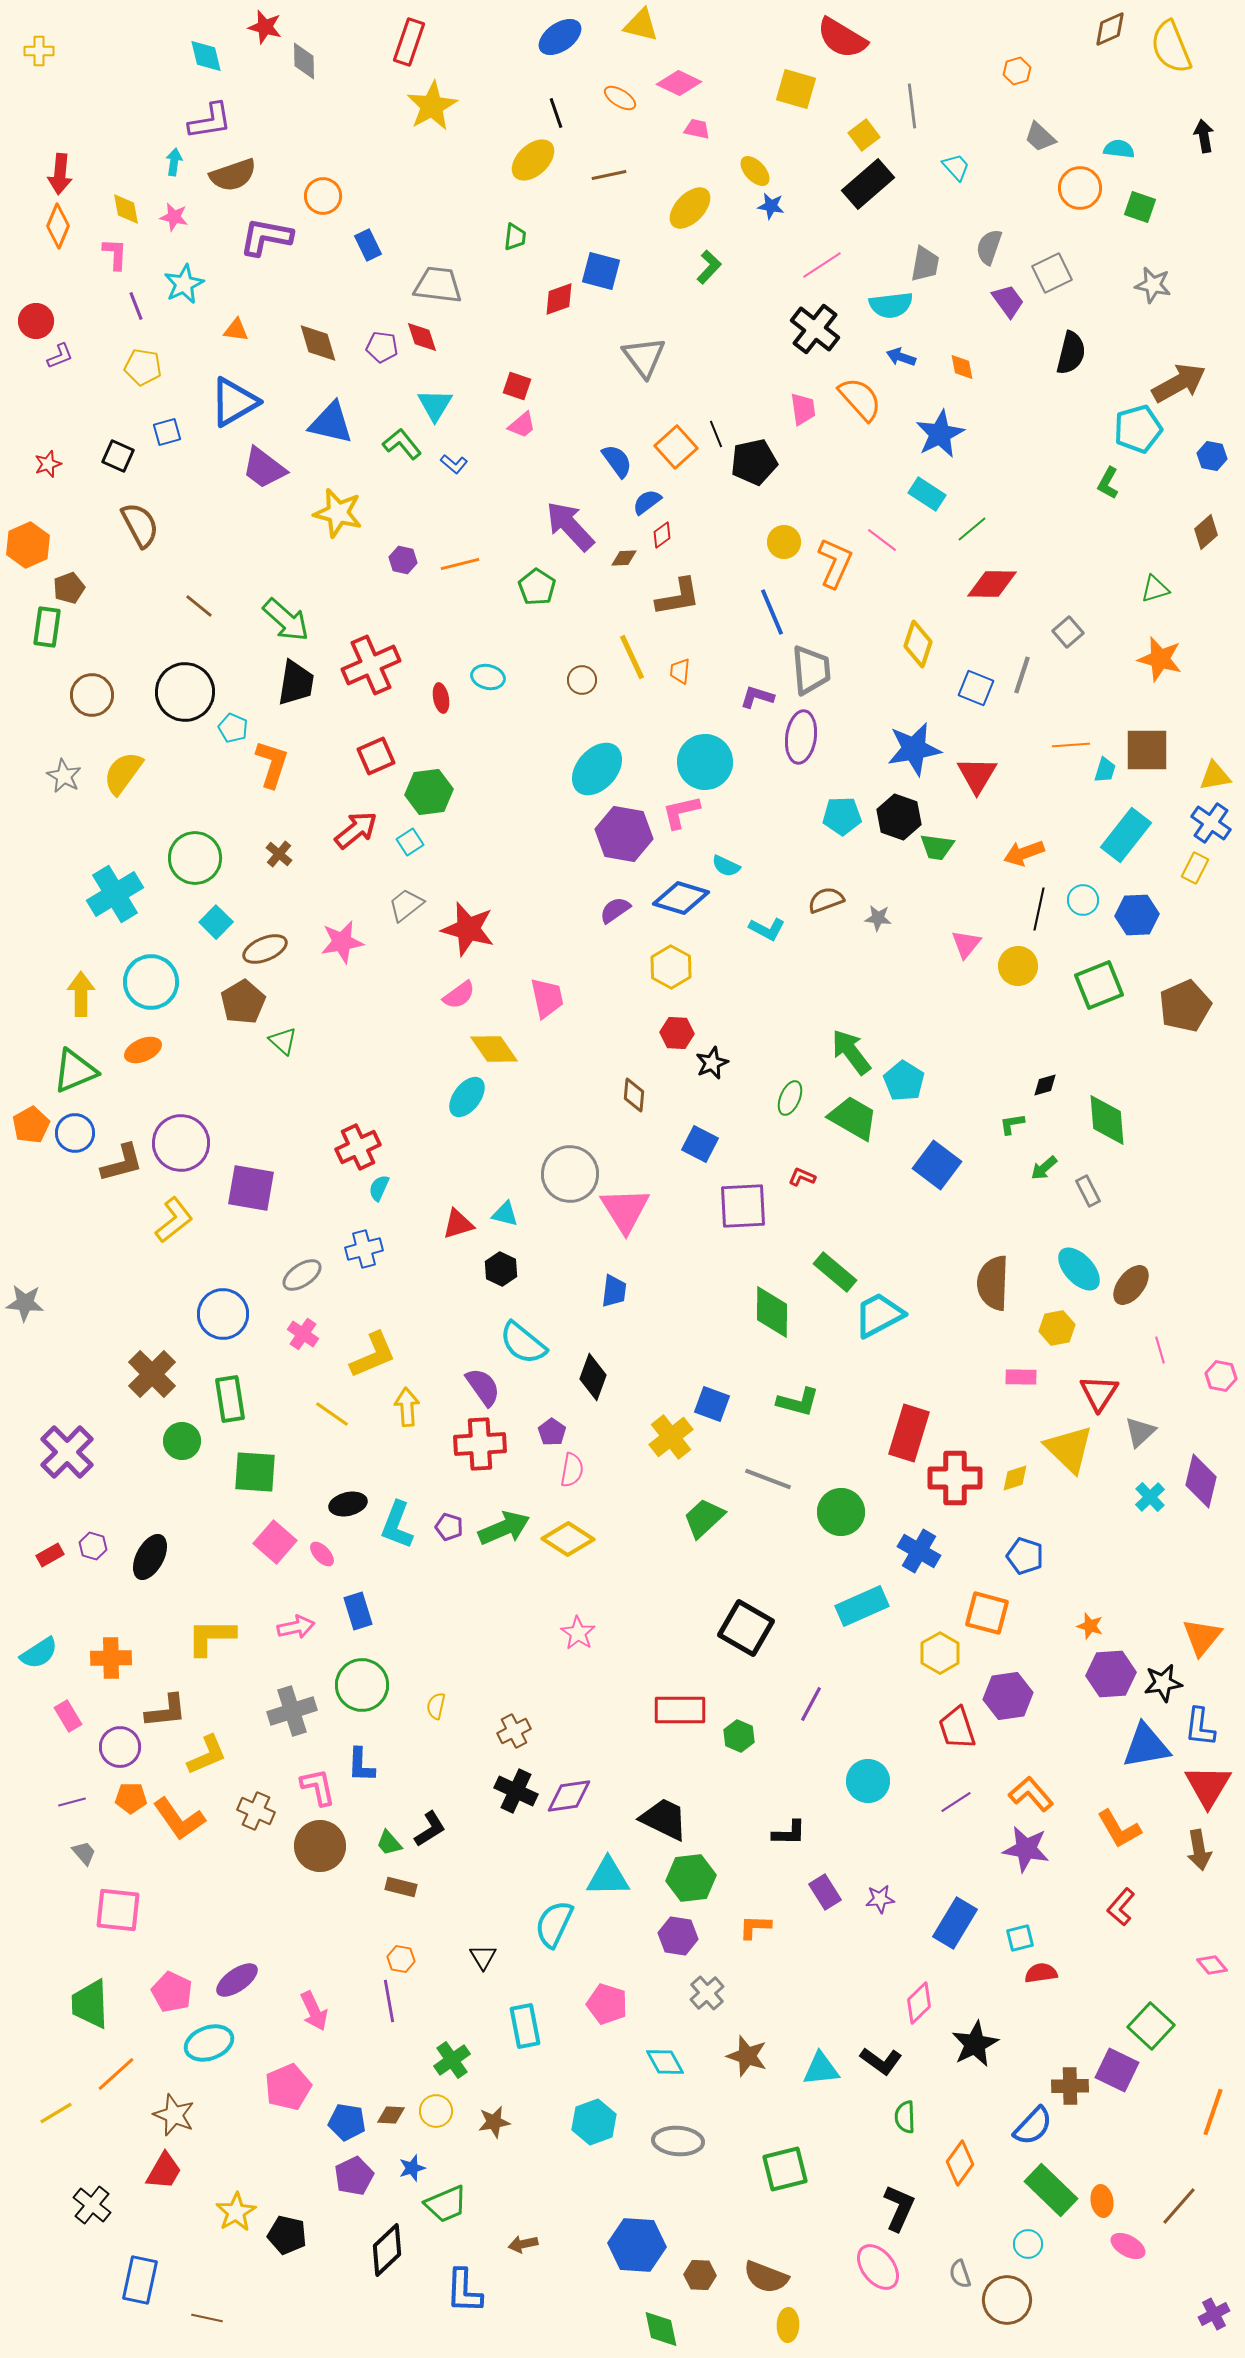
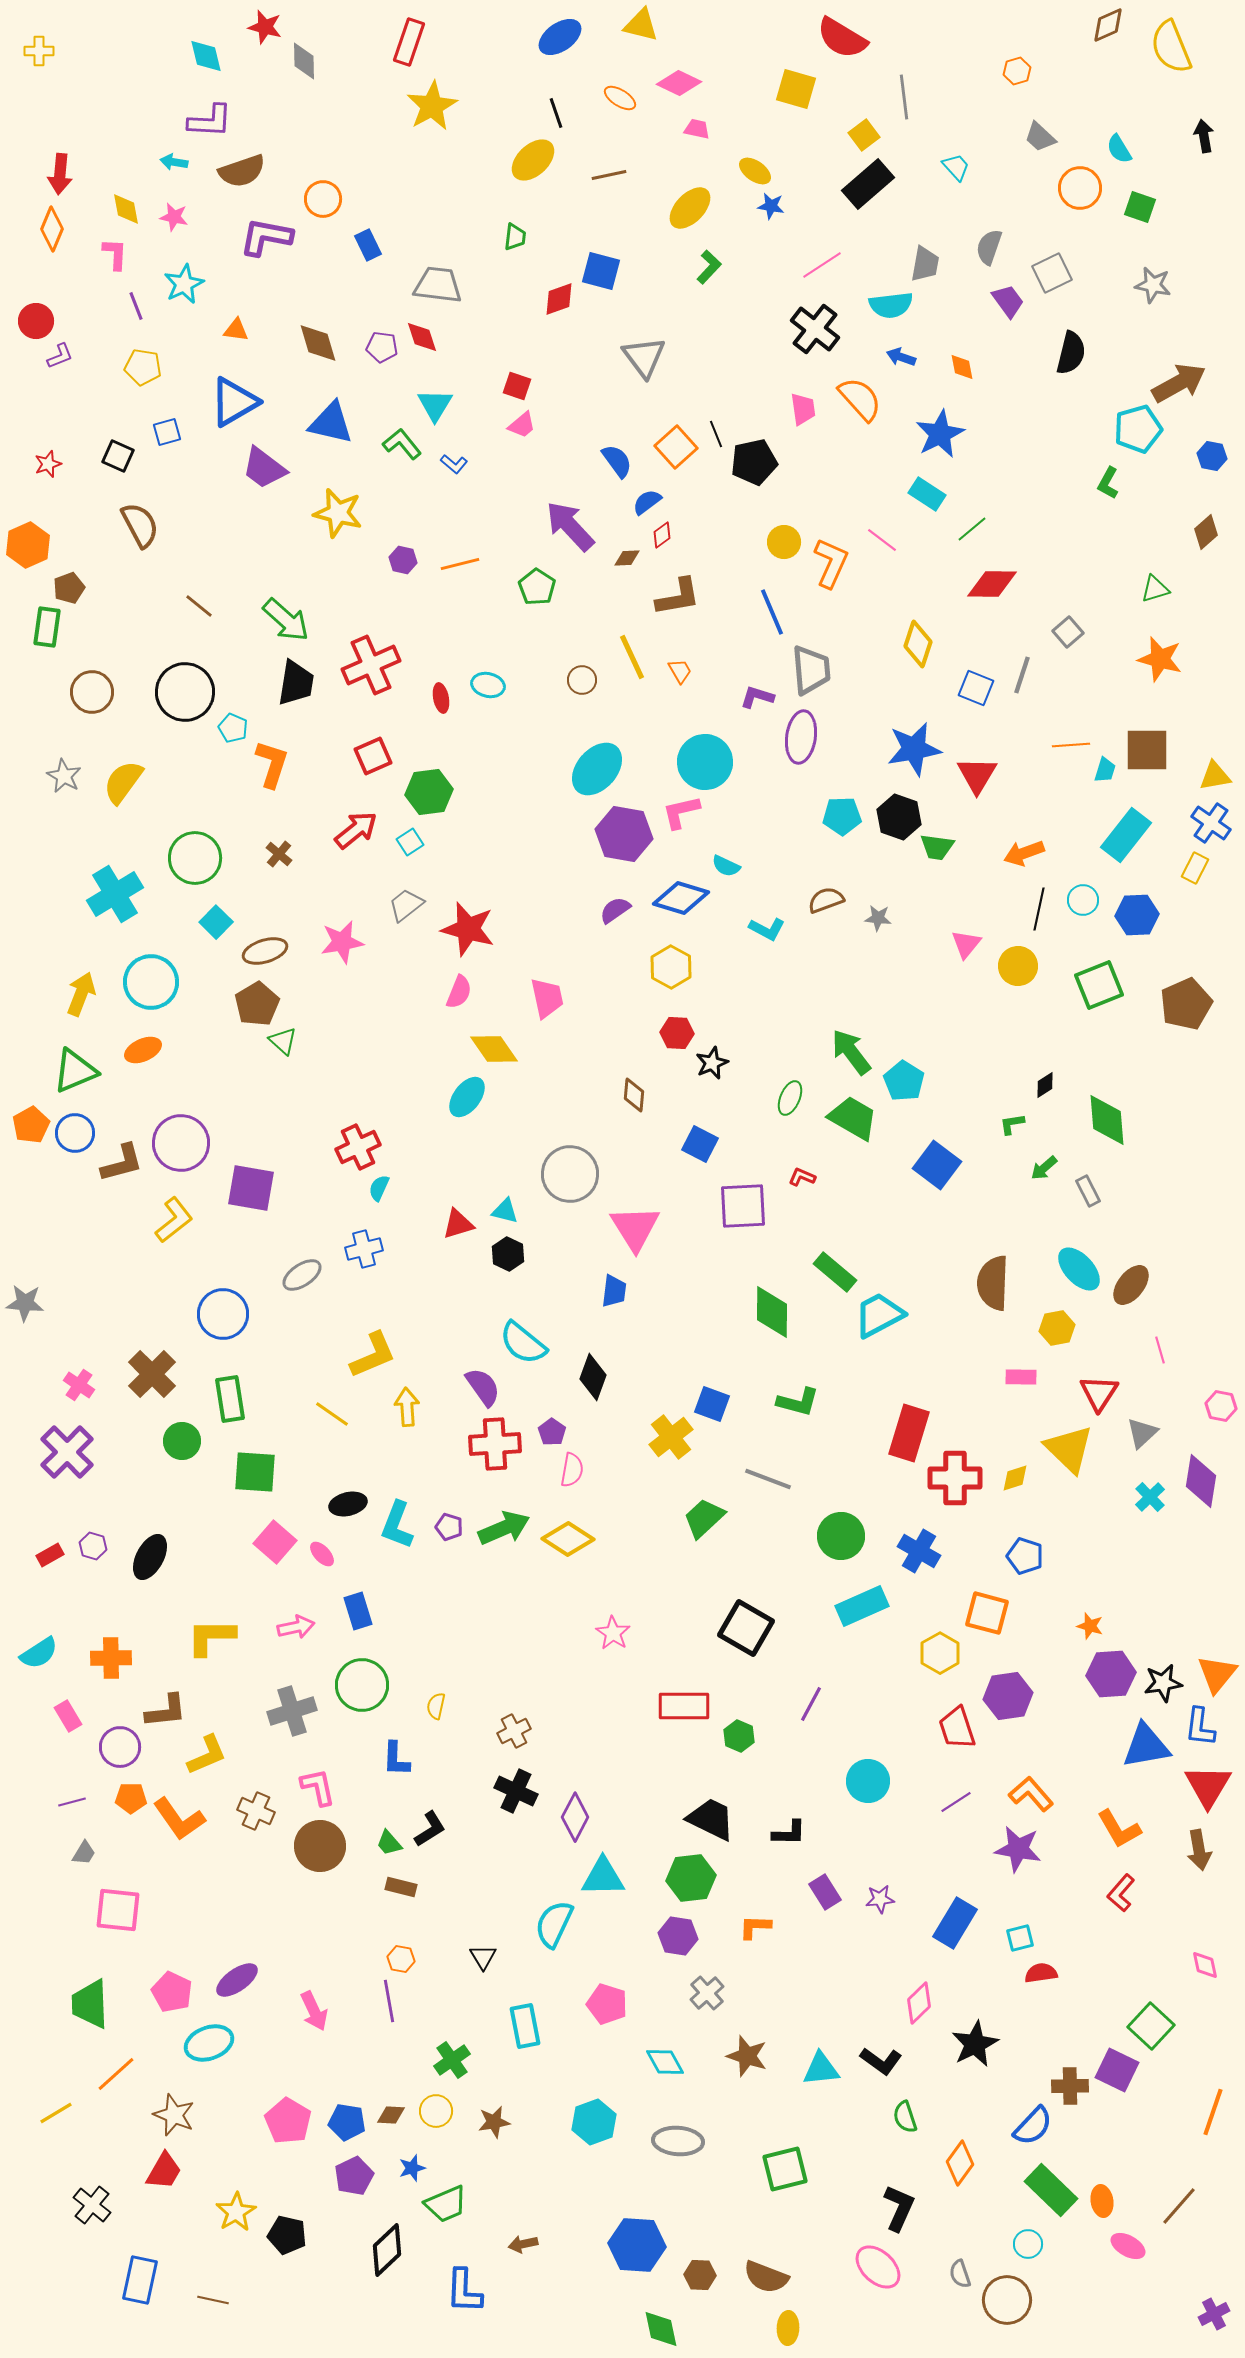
brown diamond at (1110, 29): moved 2 px left, 4 px up
gray line at (912, 106): moved 8 px left, 9 px up
purple L-shape at (210, 121): rotated 12 degrees clockwise
cyan semicircle at (1119, 149): rotated 128 degrees counterclockwise
cyan arrow at (174, 162): rotated 88 degrees counterclockwise
yellow ellipse at (755, 171): rotated 12 degrees counterclockwise
brown semicircle at (233, 175): moved 9 px right, 4 px up
orange circle at (323, 196): moved 3 px down
orange diamond at (58, 226): moved 6 px left, 3 px down
brown diamond at (624, 558): moved 3 px right
orange L-shape at (835, 563): moved 4 px left
orange trapezoid at (680, 671): rotated 144 degrees clockwise
cyan ellipse at (488, 677): moved 8 px down
brown circle at (92, 695): moved 3 px up
red square at (376, 756): moved 3 px left
yellow semicircle at (123, 773): moved 9 px down
brown ellipse at (265, 949): moved 2 px down; rotated 6 degrees clockwise
yellow arrow at (81, 994): rotated 21 degrees clockwise
pink semicircle at (459, 995): moved 3 px up; rotated 32 degrees counterclockwise
brown pentagon at (243, 1002): moved 14 px right, 2 px down
brown pentagon at (1185, 1006): moved 1 px right, 2 px up
black diamond at (1045, 1085): rotated 16 degrees counterclockwise
pink triangle at (625, 1210): moved 10 px right, 18 px down
cyan triangle at (505, 1214): moved 3 px up
black hexagon at (501, 1269): moved 7 px right, 15 px up
pink cross at (303, 1334): moved 224 px left, 51 px down
pink hexagon at (1221, 1376): moved 30 px down
gray triangle at (1140, 1432): moved 2 px right, 1 px down
red cross at (480, 1444): moved 15 px right
purple diamond at (1201, 1481): rotated 4 degrees counterclockwise
green circle at (841, 1512): moved 24 px down
pink star at (578, 1633): moved 35 px right
orange triangle at (1202, 1637): moved 15 px right, 37 px down
red rectangle at (680, 1710): moved 4 px right, 4 px up
blue L-shape at (361, 1765): moved 35 px right, 6 px up
purple diamond at (569, 1796): moved 6 px right, 21 px down; rotated 54 degrees counterclockwise
black trapezoid at (664, 1819): moved 47 px right
purple star at (1026, 1849): moved 8 px left
gray trapezoid at (84, 1853): rotated 72 degrees clockwise
cyan triangle at (608, 1877): moved 5 px left
red L-shape at (1121, 1907): moved 14 px up
pink diamond at (1212, 1965): moved 7 px left; rotated 28 degrees clockwise
pink pentagon at (288, 2087): moved 34 px down; rotated 18 degrees counterclockwise
green semicircle at (905, 2117): rotated 16 degrees counterclockwise
pink ellipse at (878, 2267): rotated 9 degrees counterclockwise
brown line at (207, 2318): moved 6 px right, 18 px up
yellow ellipse at (788, 2325): moved 3 px down
